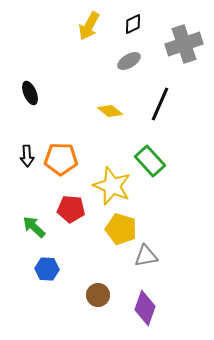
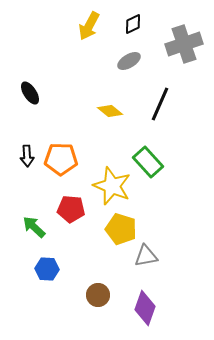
black ellipse: rotated 10 degrees counterclockwise
green rectangle: moved 2 px left, 1 px down
